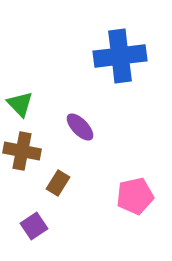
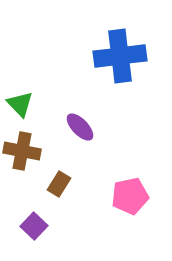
brown rectangle: moved 1 px right, 1 px down
pink pentagon: moved 5 px left
purple square: rotated 12 degrees counterclockwise
